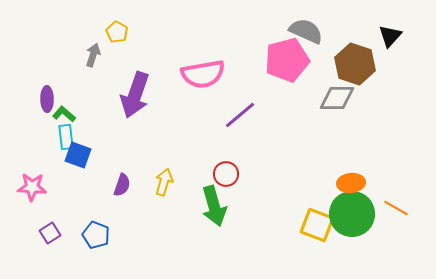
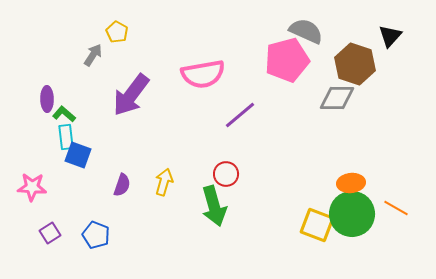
gray arrow: rotated 15 degrees clockwise
purple arrow: moved 4 px left; rotated 18 degrees clockwise
